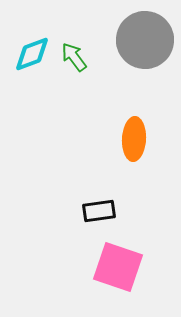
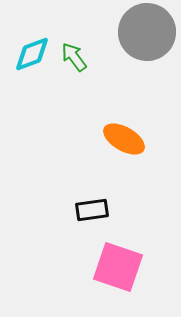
gray circle: moved 2 px right, 8 px up
orange ellipse: moved 10 px left; rotated 63 degrees counterclockwise
black rectangle: moved 7 px left, 1 px up
